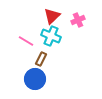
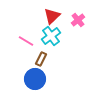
pink cross: rotated 16 degrees counterclockwise
cyan cross: rotated 30 degrees clockwise
